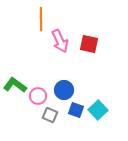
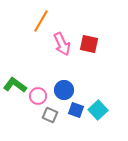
orange line: moved 2 px down; rotated 30 degrees clockwise
pink arrow: moved 2 px right, 3 px down
